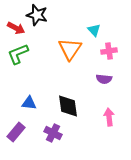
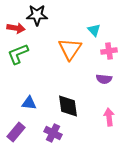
black star: rotated 15 degrees counterclockwise
red arrow: rotated 18 degrees counterclockwise
